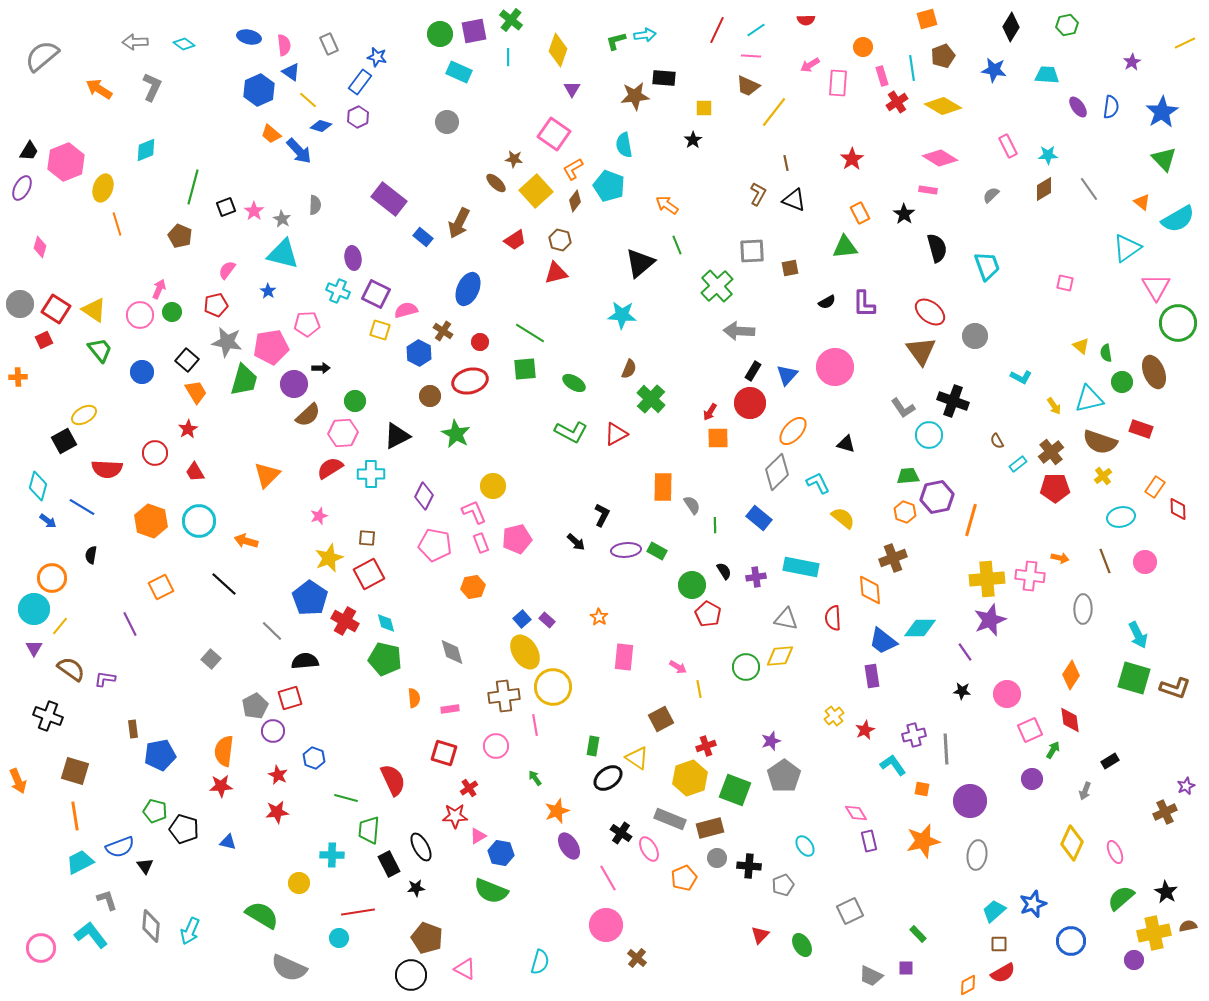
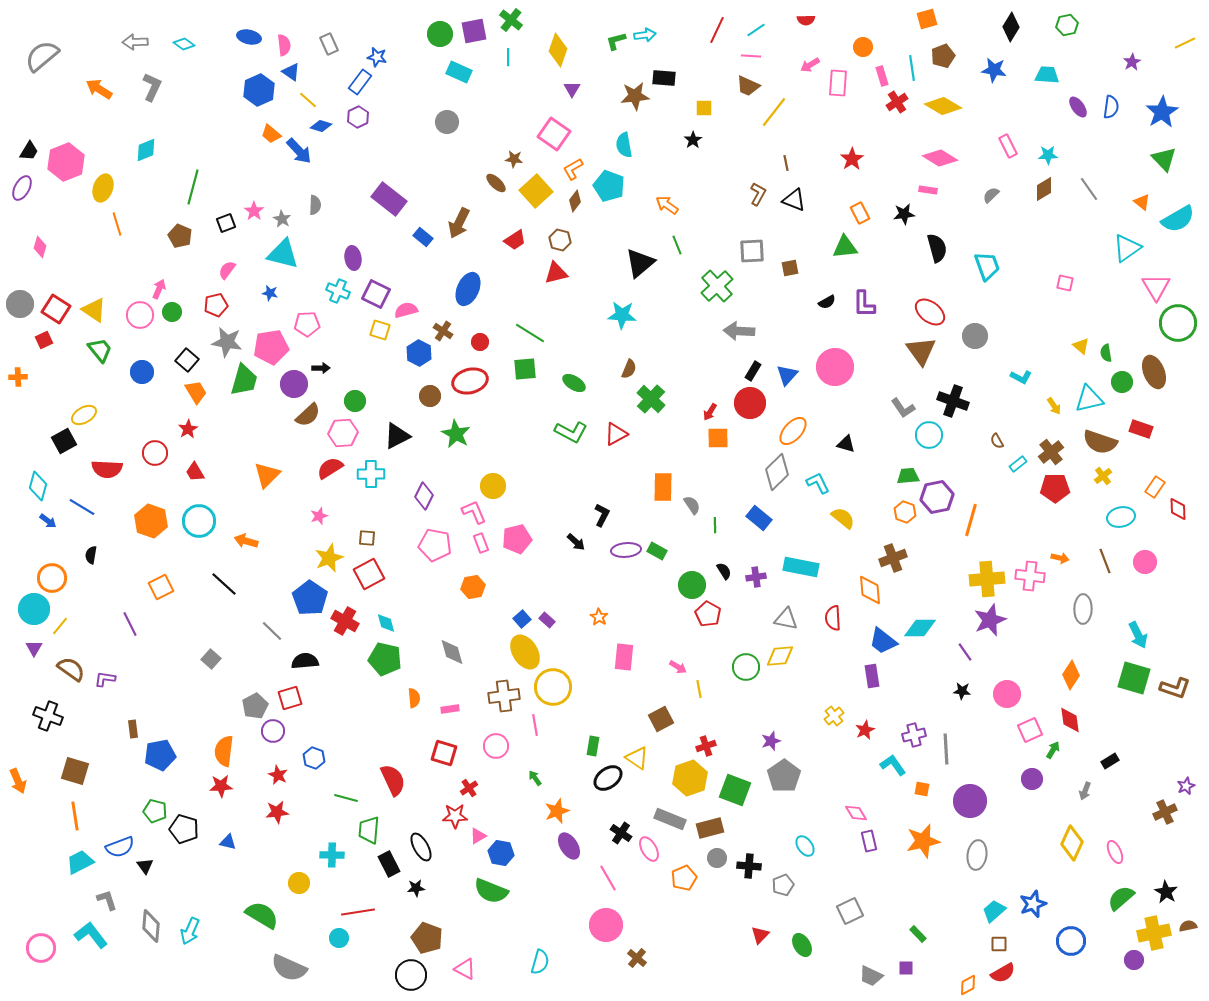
black square at (226, 207): moved 16 px down
black star at (904, 214): rotated 30 degrees clockwise
blue star at (268, 291): moved 2 px right, 2 px down; rotated 21 degrees counterclockwise
